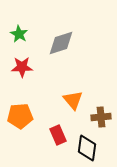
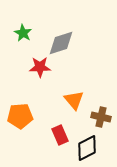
green star: moved 4 px right, 1 px up
red star: moved 18 px right
orange triangle: moved 1 px right
brown cross: rotated 18 degrees clockwise
red rectangle: moved 2 px right
black diamond: rotated 56 degrees clockwise
